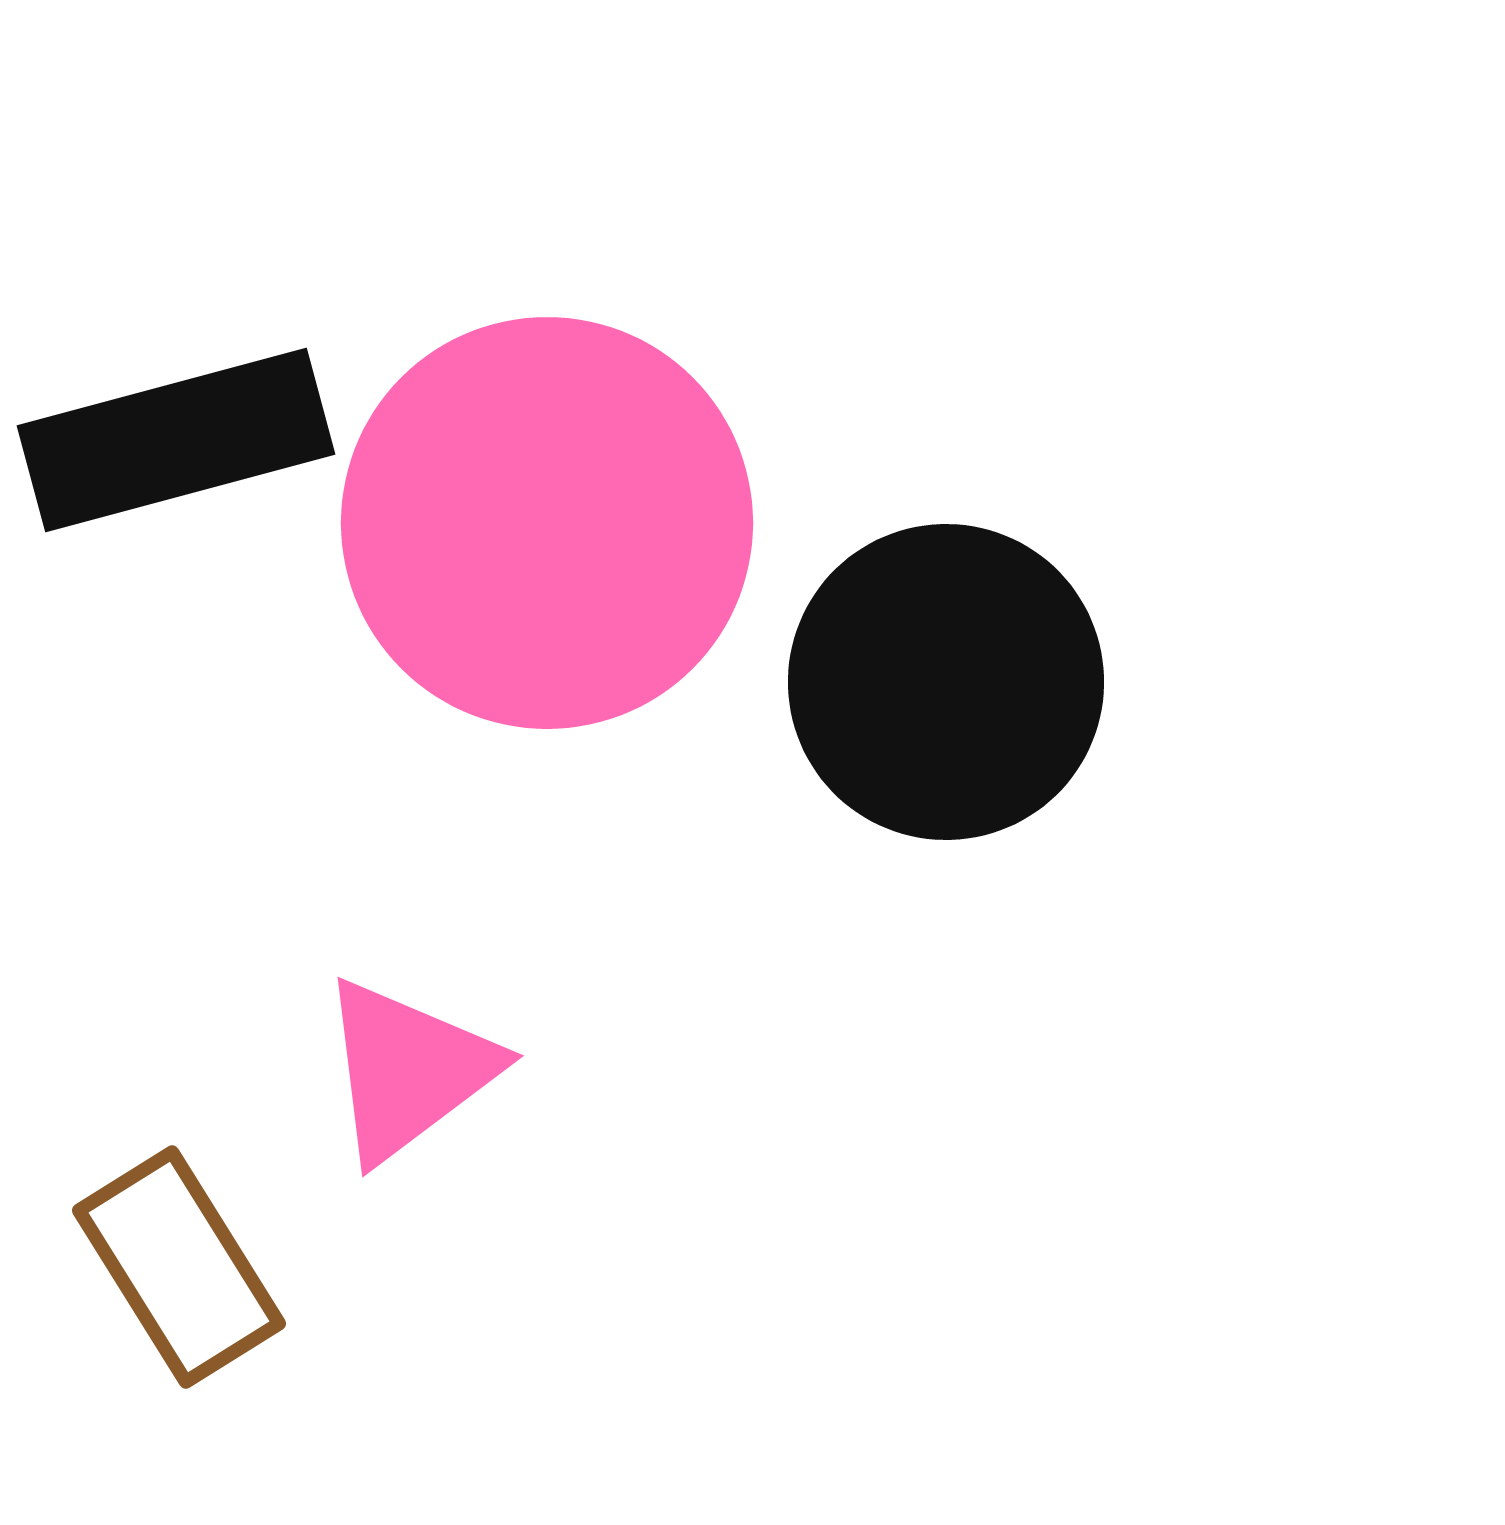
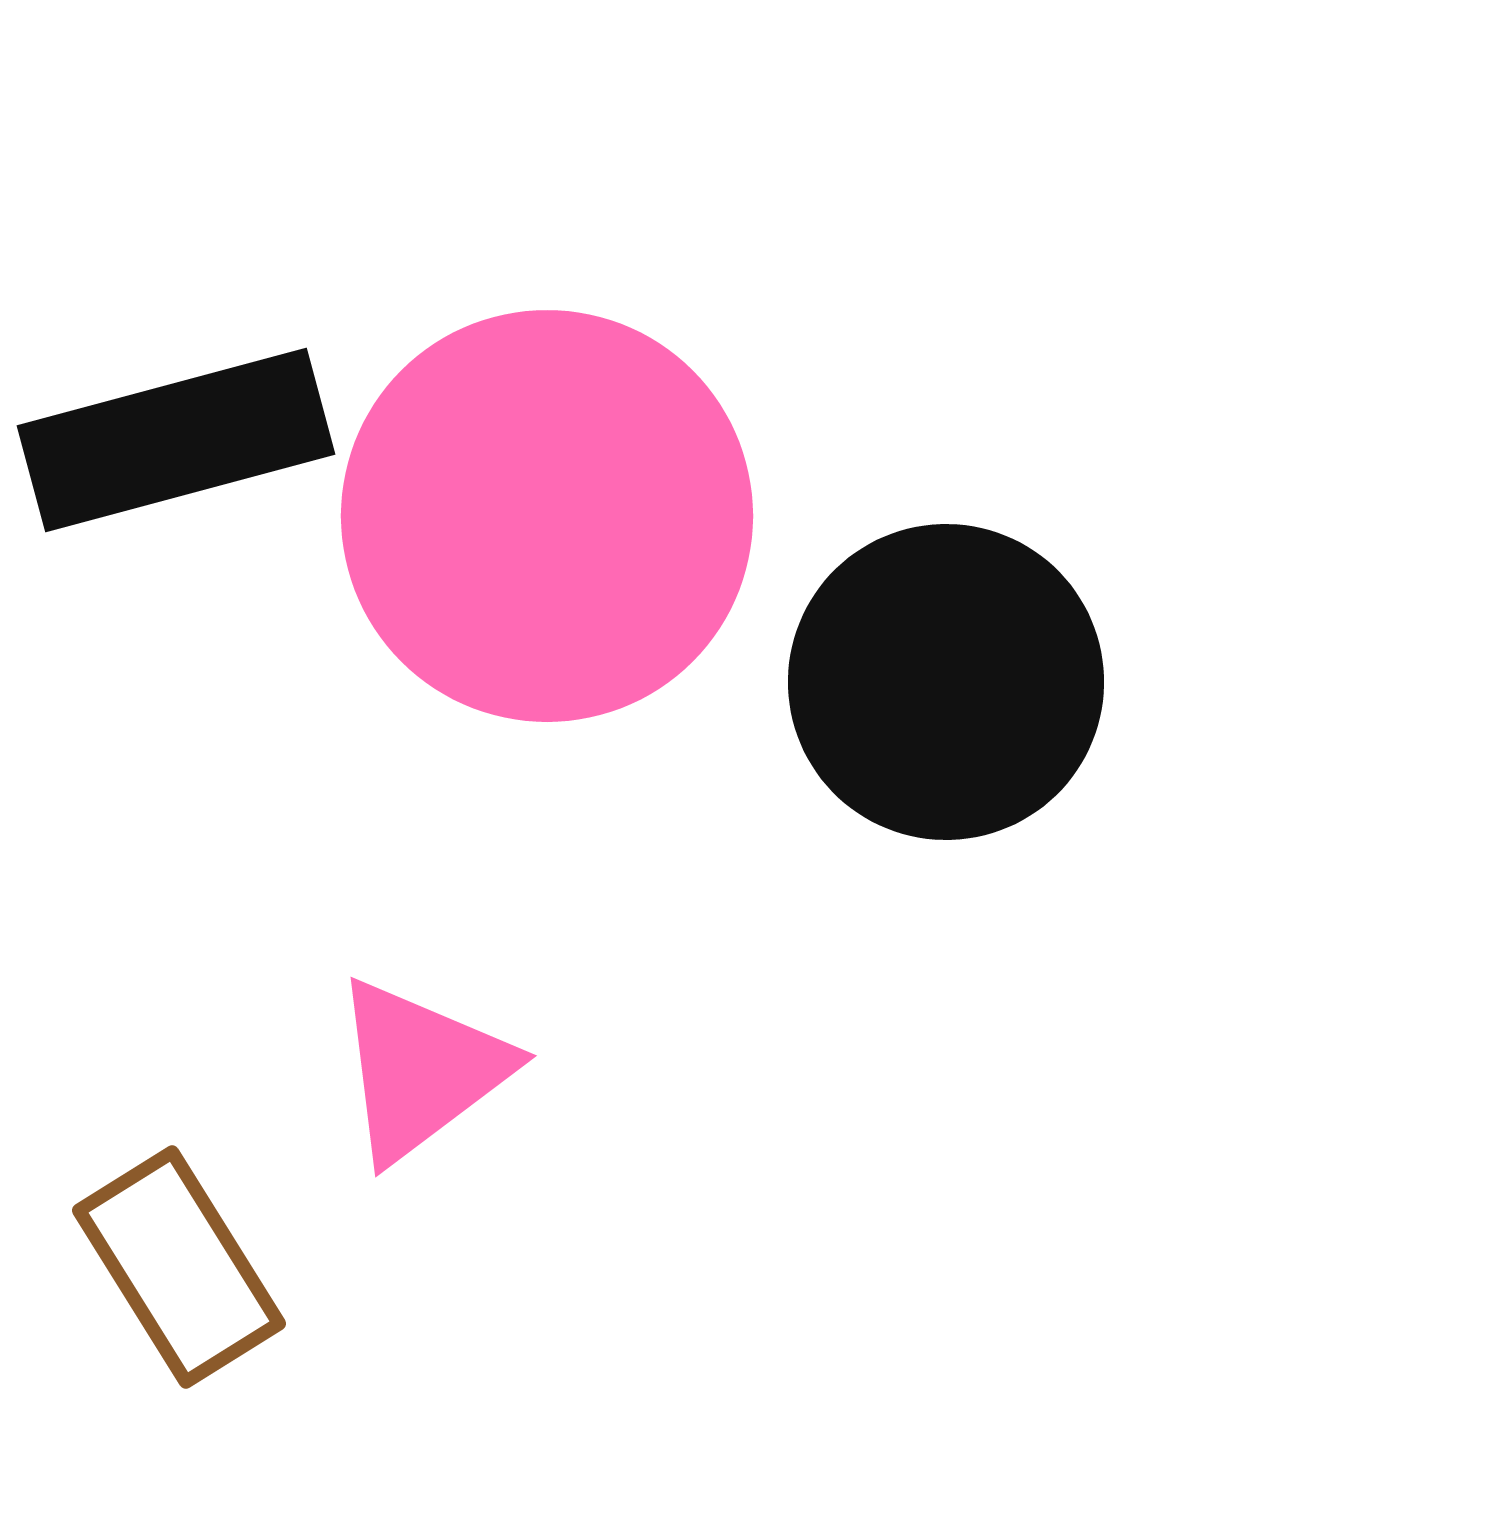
pink circle: moved 7 px up
pink triangle: moved 13 px right
